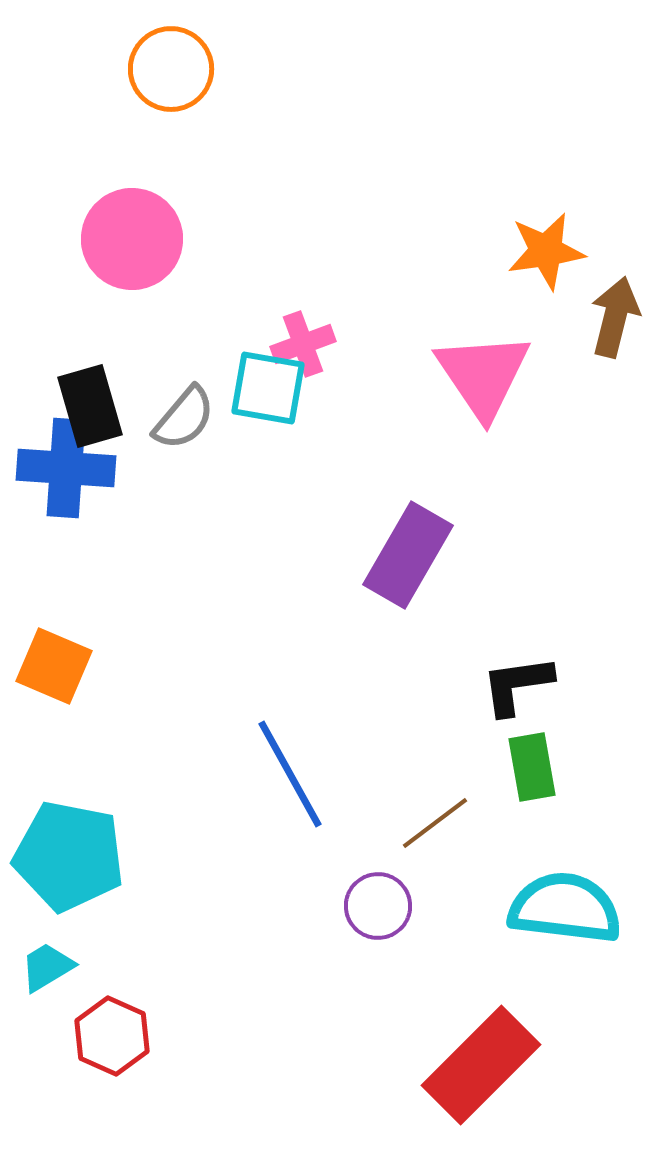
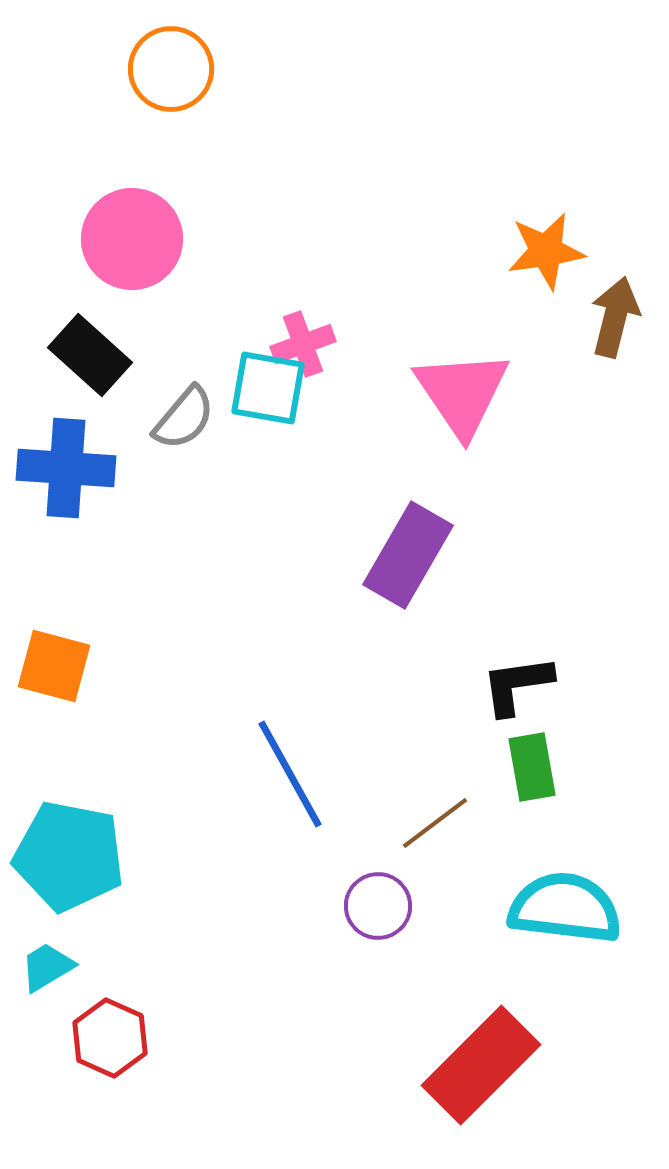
pink triangle: moved 21 px left, 18 px down
black rectangle: moved 51 px up; rotated 32 degrees counterclockwise
orange square: rotated 8 degrees counterclockwise
red hexagon: moved 2 px left, 2 px down
